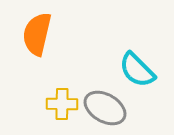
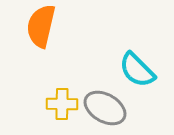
orange semicircle: moved 4 px right, 8 px up
